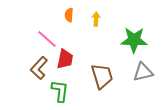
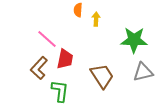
orange semicircle: moved 9 px right, 5 px up
brown trapezoid: rotated 16 degrees counterclockwise
